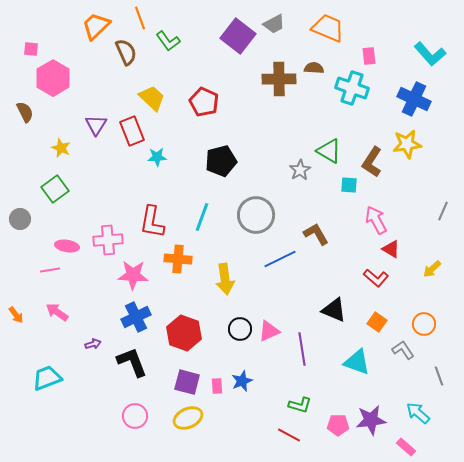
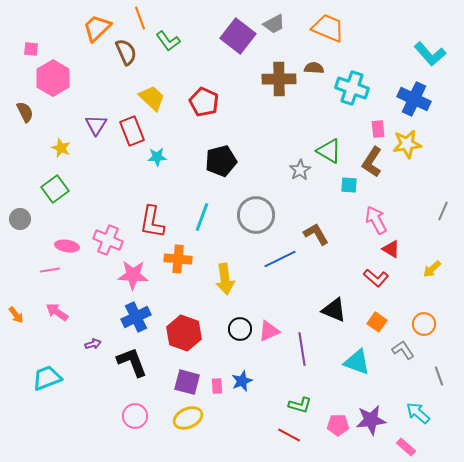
orange trapezoid at (96, 26): moved 1 px right, 2 px down
pink rectangle at (369, 56): moved 9 px right, 73 px down
pink cross at (108, 240): rotated 28 degrees clockwise
